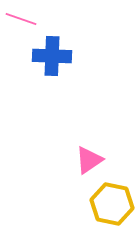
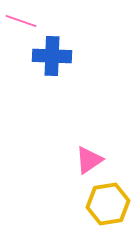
pink line: moved 2 px down
yellow hexagon: moved 4 px left; rotated 21 degrees counterclockwise
